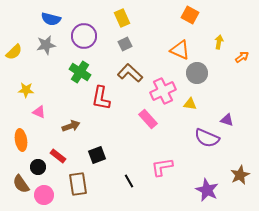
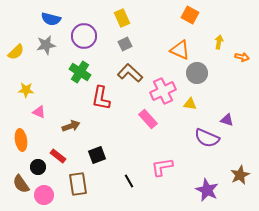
yellow semicircle: moved 2 px right
orange arrow: rotated 48 degrees clockwise
